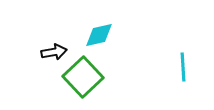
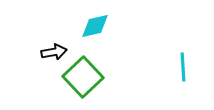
cyan diamond: moved 4 px left, 9 px up
